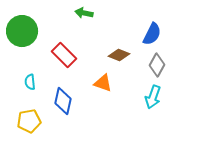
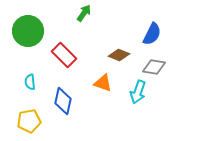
green arrow: rotated 114 degrees clockwise
green circle: moved 6 px right
gray diamond: moved 3 px left, 2 px down; rotated 70 degrees clockwise
cyan arrow: moved 15 px left, 5 px up
